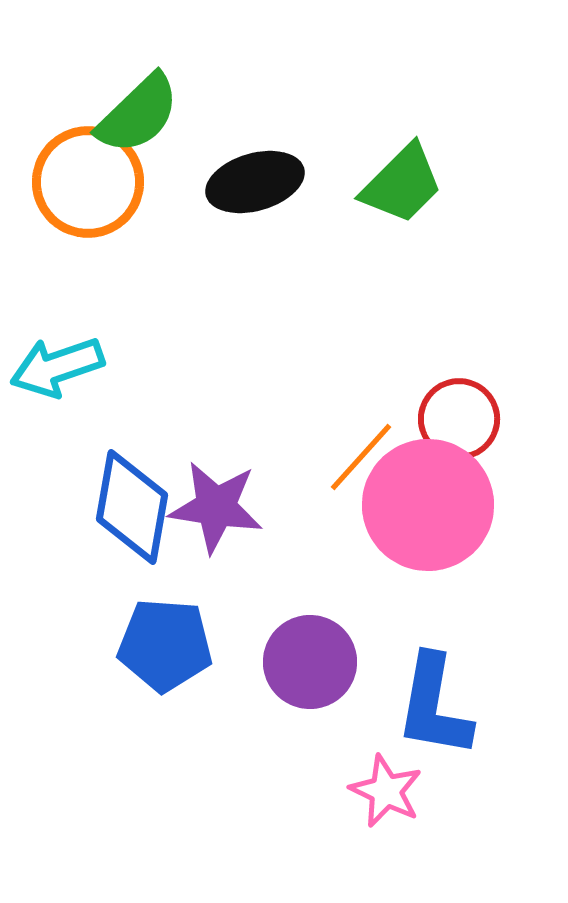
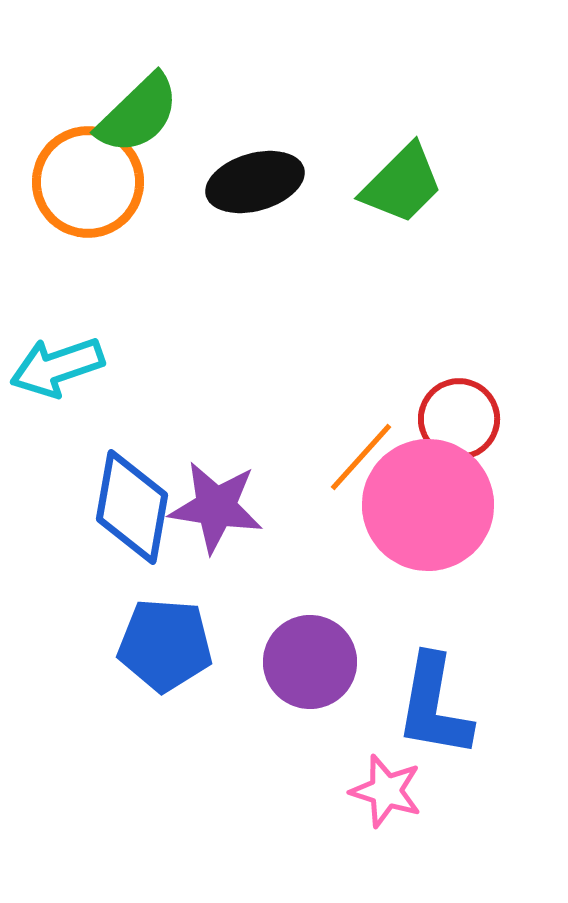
pink star: rotated 8 degrees counterclockwise
